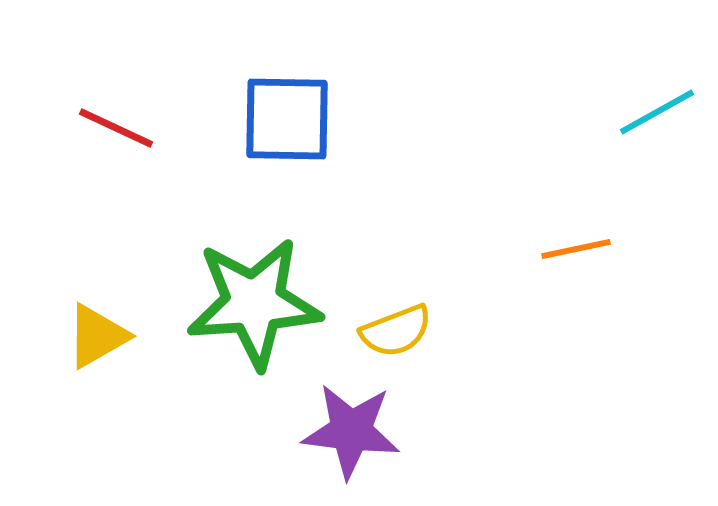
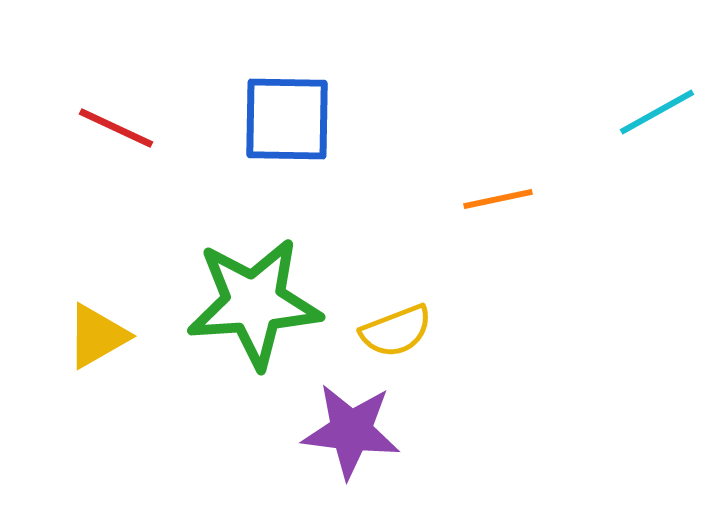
orange line: moved 78 px left, 50 px up
